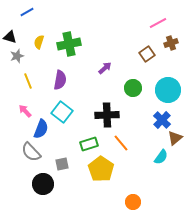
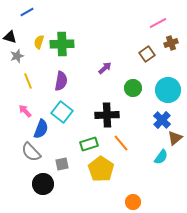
green cross: moved 7 px left; rotated 10 degrees clockwise
purple semicircle: moved 1 px right, 1 px down
